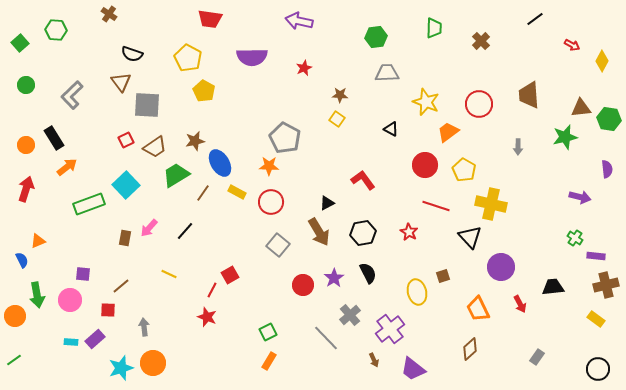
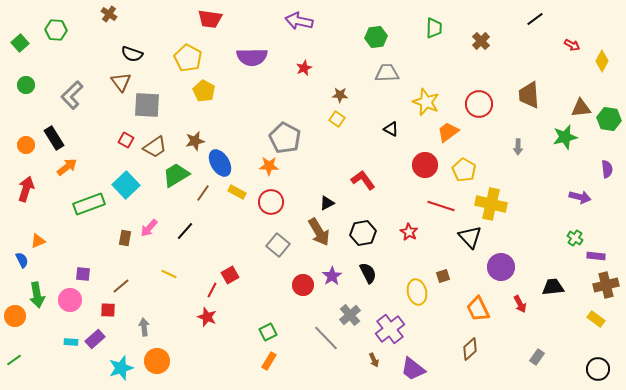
red square at (126, 140): rotated 35 degrees counterclockwise
red line at (436, 206): moved 5 px right
purple star at (334, 278): moved 2 px left, 2 px up
orange circle at (153, 363): moved 4 px right, 2 px up
